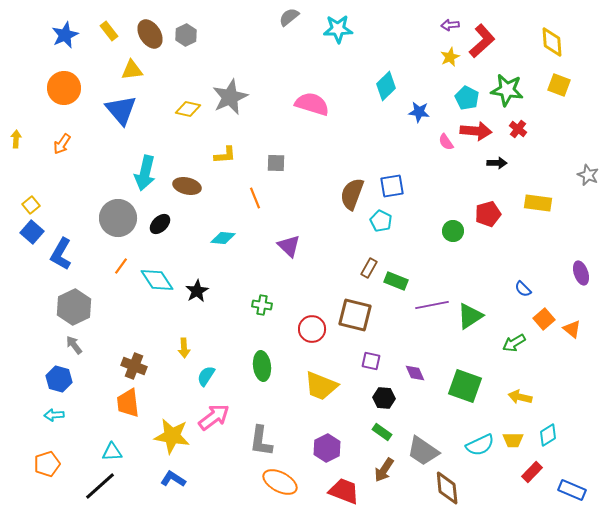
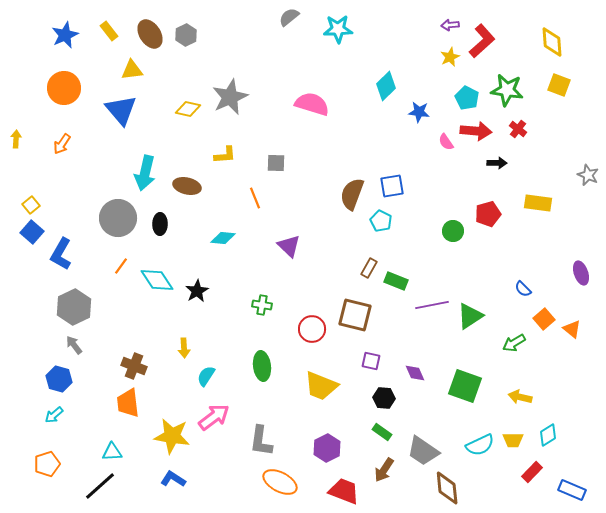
black ellipse at (160, 224): rotated 45 degrees counterclockwise
cyan arrow at (54, 415): rotated 36 degrees counterclockwise
